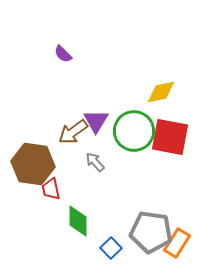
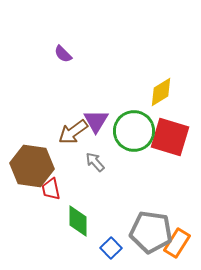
yellow diamond: rotated 20 degrees counterclockwise
red square: rotated 6 degrees clockwise
brown hexagon: moved 1 px left, 2 px down
